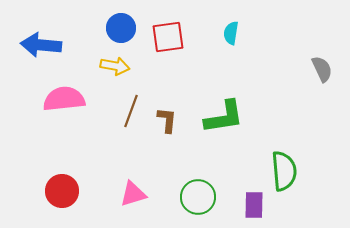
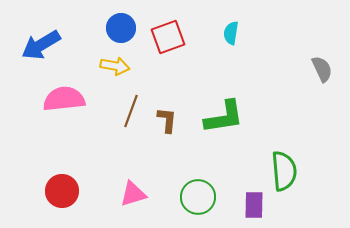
red square: rotated 12 degrees counterclockwise
blue arrow: rotated 36 degrees counterclockwise
